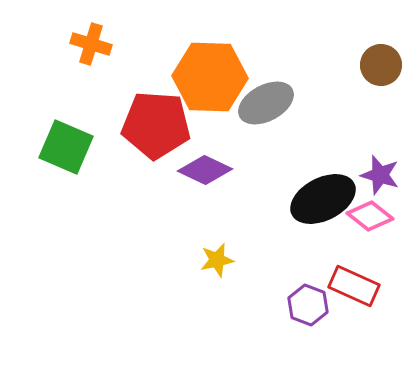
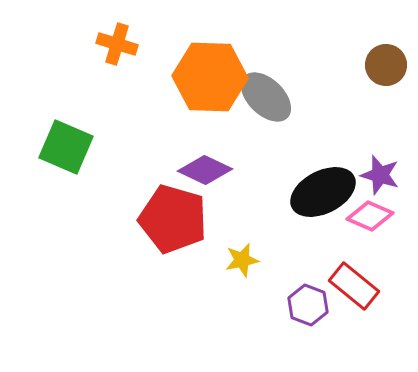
orange cross: moved 26 px right
brown circle: moved 5 px right
gray ellipse: moved 6 px up; rotated 72 degrees clockwise
red pentagon: moved 17 px right, 94 px down; rotated 12 degrees clockwise
black ellipse: moved 7 px up
pink diamond: rotated 15 degrees counterclockwise
yellow star: moved 25 px right
red rectangle: rotated 15 degrees clockwise
